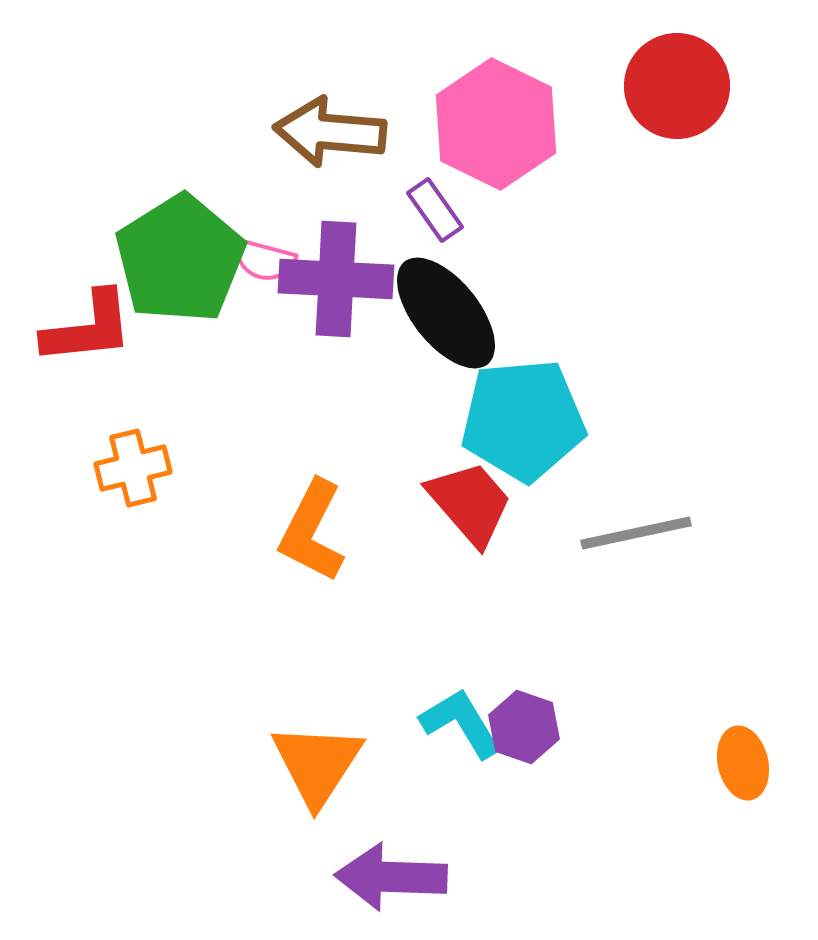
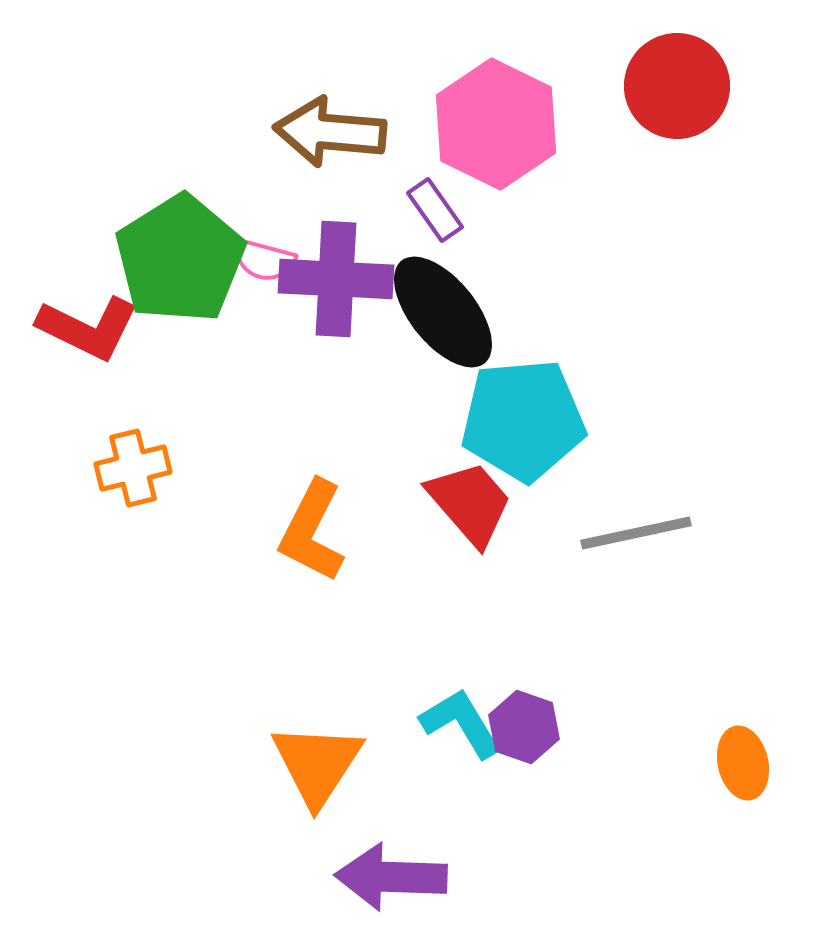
black ellipse: moved 3 px left, 1 px up
red L-shape: rotated 32 degrees clockwise
